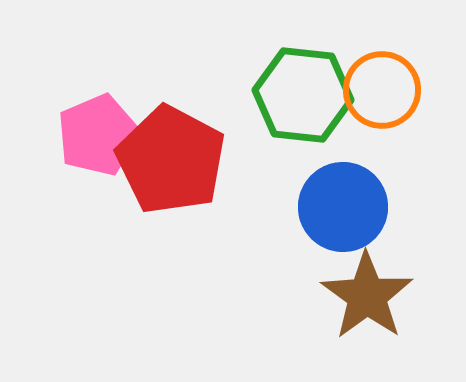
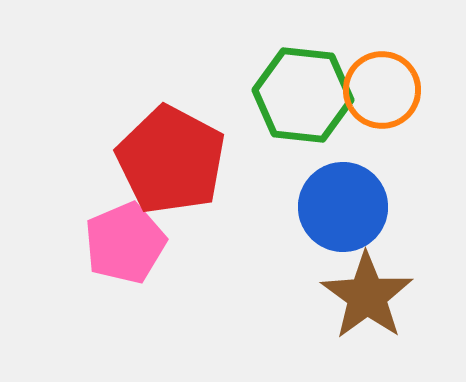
pink pentagon: moved 27 px right, 108 px down
